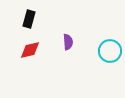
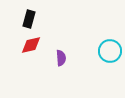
purple semicircle: moved 7 px left, 16 px down
red diamond: moved 1 px right, 5 px up
